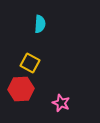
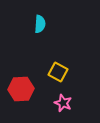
yellow square: moved 28 px right, 9 px down
pink star: moved 2 px right
